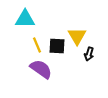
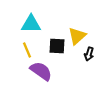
cyan triangle: moved 6 px right, 5 px down
yellow triangle: rotated 18 degrees clockwise
yellow line: moved 10 px left, 5 px down
purple semicircle: moved 2 px down
